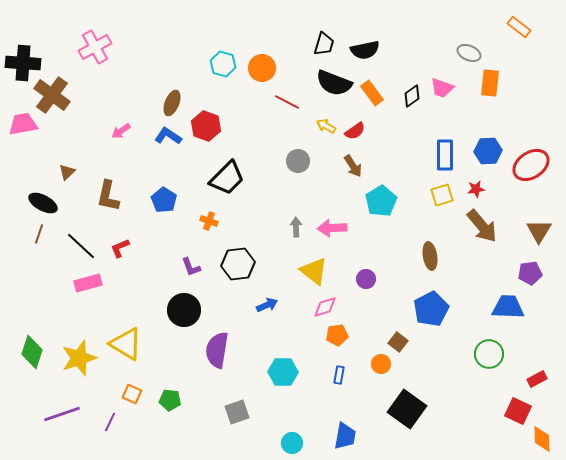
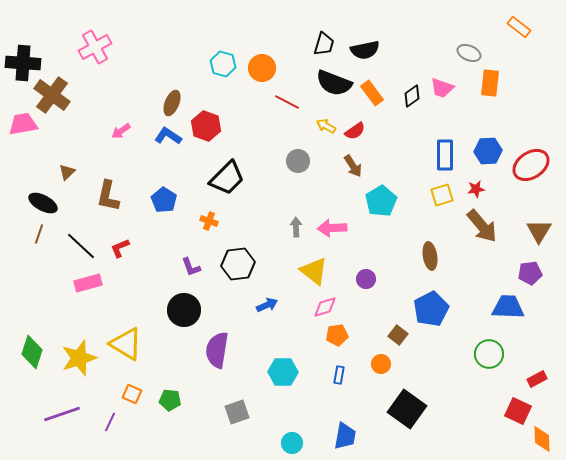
brown square at (398, 342): moved 7 px up
